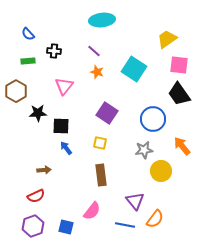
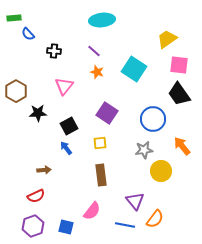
green rectangle: moved 14 px left, 43 px up
black square: moved 8 px right; rotated 30 degrees counterclockwise
yellow square: rotated 16 degrees counterclockwise
